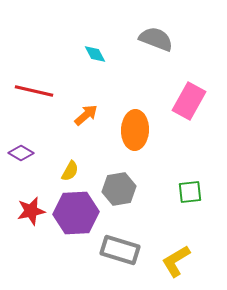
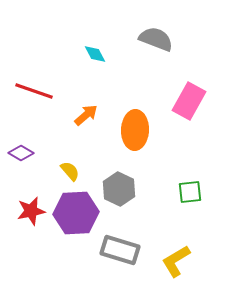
red line: rotated 6 degrees clockwise
yellow semicircle: rotated 70 degrees counterclockwise
gray hexagon: rotated 24 degrees counterclockwise
